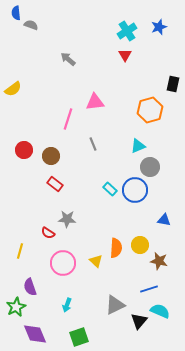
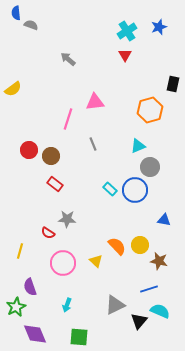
red circle: moved 5 px right
orange semicircle: moved 1 px right, 2 px up; rotated 48 degrees counterclockwise
green square: rotated 24 degrees clockwise
